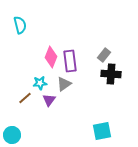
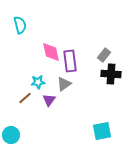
pink diamond: moved 5 px up; rotated 35 degrees counterclockwise
cyan star: moved 2 px left, 1 px up
cyan circle: moved 1 px left
